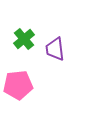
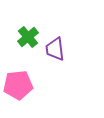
green cross: moved 4 px right, 2 px up
